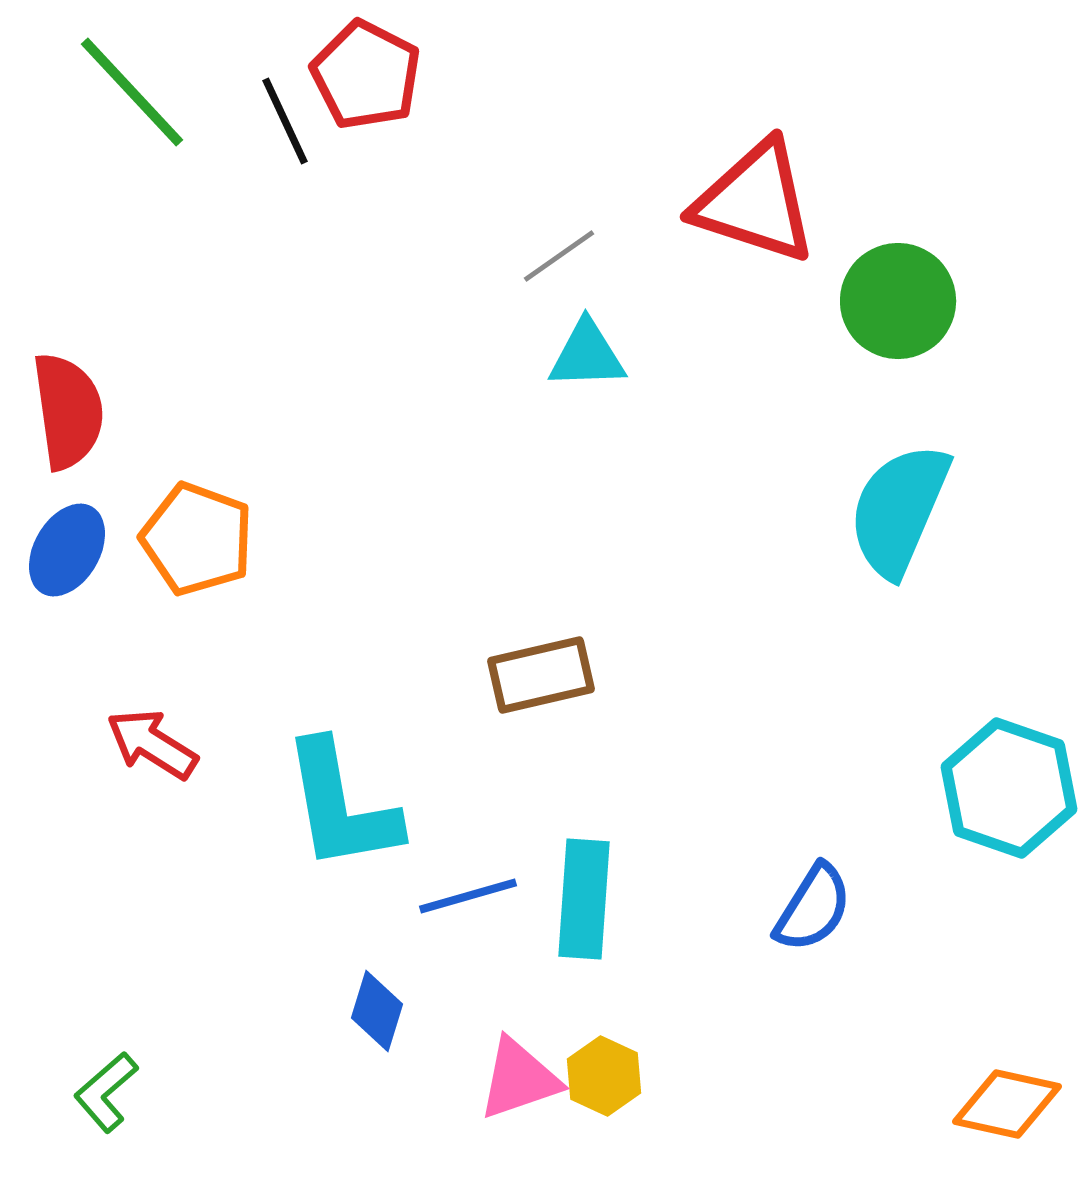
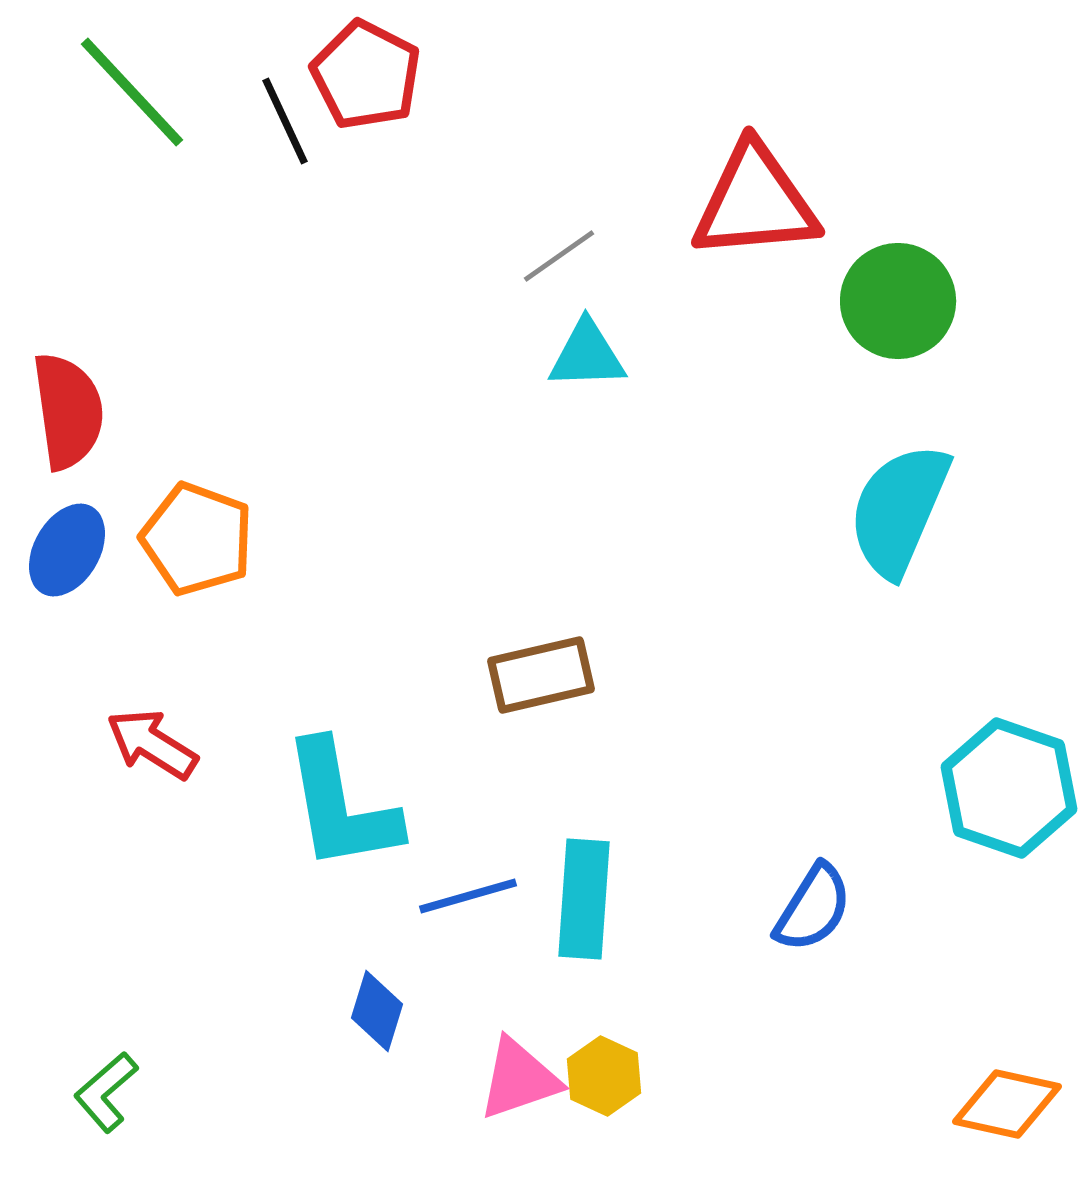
red triangle: rotated 23 degrees counterclockwise
